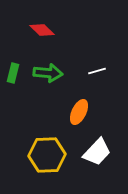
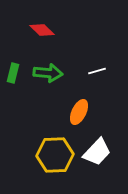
yellow hexagon: moved 8 px right
